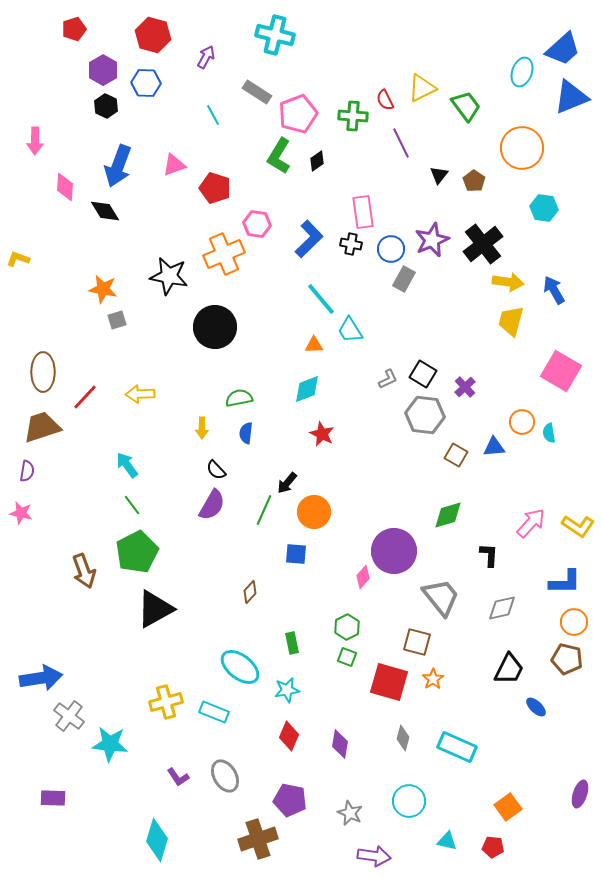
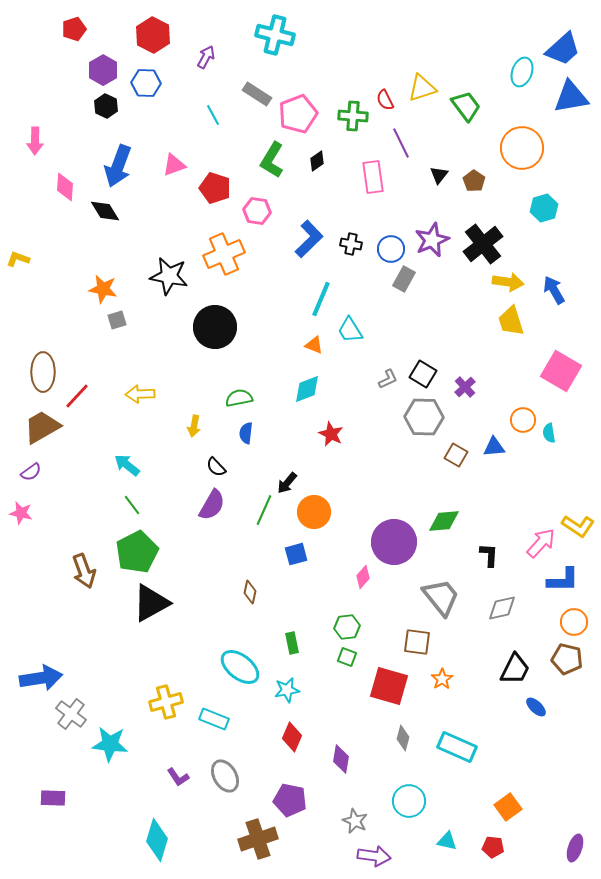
red hexagon at (153, 35): rotated 12 degrees clockwise
yellow triangle at (422, 88): rotated 8 degrees clockwise
gray rectangle at (257, 92): moved 2 px down
blue triangle at (571, 97): rotated 12 degrees clockwise
green L-shape at (279, 156): moved 7 px left, 4 px down
cyan hexagon at (544, 208): rotated 24 degrees counterclockwise
pink rectangle at (363, 212): moved 10 px right, 35 px up
pink hexagon at (257, 224): moved 13 px up
cyan line at (321, 299): rotated 63 degrees clockwise
yellow trapezoid at (511, 321): rotated 32 degrees counterclockwise
orange triangle at (314, 345): rotated 24 degrees clockwise
red line at (85, 397): moved 8 px left, 1 px up
gray hexagon at (425, 415): moved 1 px left, 2 px down; rotated 6 degrees counterclockwise
orange circle at (522, 422): moved 1 px right, 2 px up
brown trapezoid at (42, 427): rotated 12 degrees counterclockwise
yellow arrow at (202, 428): moved 8 px left, 2 px up; rotated 10 degrees clockwise
red star at (322, 434): moved 9 px right
cyan arrow at (127, 465): rotated 16 degrees counterclockwise
black semicircle at (216, 470): moved 3 px up
purple semicircle at (27, 471): moved 4 px right, 1 px down; rotated 45 degrees clockwise
green diamond at (448, 515): moved 4 px left, 6 px down; rotated 12 degrees clockwise
pink arrow at (531, 523): moved 10 px right, 20 px down
purple circle at (394, 551): moved 9 px up
blue square at (296, 554): rotated 20 degrees counterclockwise
blue L-shape at (565, 582): moved 2 px left, 2 px up
brown diamond at (250, 592): rotated 30 degrees counterclockwise
black triangle at (155, 609): moved 4 px left, 6 px up
green hexagon at (347, 627): rotated 20 degrees clockwise
brown square at (417, 642): rotated 8 degrees counterclockwise
black trapezoid at (509, 669): moved 6 px right
orange star at (433, 679): moved 9 px right
red square at (389, 682): moved 4 px down
cyan rectangle at (214, 712): moved 7 px down
gray cross at (69, 716): moved 2 px right, 2 px up
red diamond at (289, 736): moved 3 px right, 1 px down
purple diamond at (340, 744): moved 1 px right, 15 px down
purple ellipse at (580, 794): moved 5 px left, 54 px down
gray star at (350, 813): moved 5 px right, 8 px down
